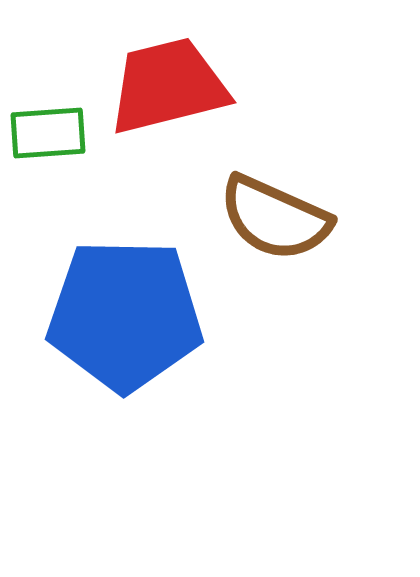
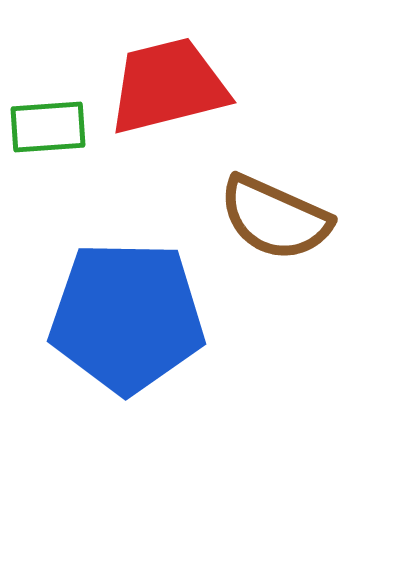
green rectangle: moved 6 px up
blue pentagon: moved 2 px right, 2 px down
